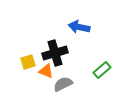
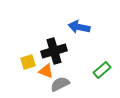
black cross: moved 1 px left, 2 px up
gray semicircle: moved 3 px left
